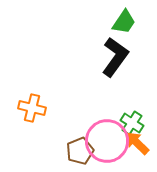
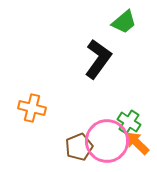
green trapezoid: rotated 16 degrees clockwise
black L-shape: moved 17 px left, 2 px down
green cross: moved 3 px left, 1 px up
brown pentagon: moved 1 px left, 4 px up
